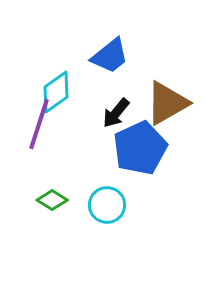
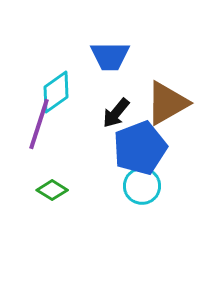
blue trapezoid: rotated 39 degrees clockwise
blue pentagon: rotated 4 degrees clockwise
green diamond: moved 10 px up
cyan circle: moved 35 px right, 19 px up
